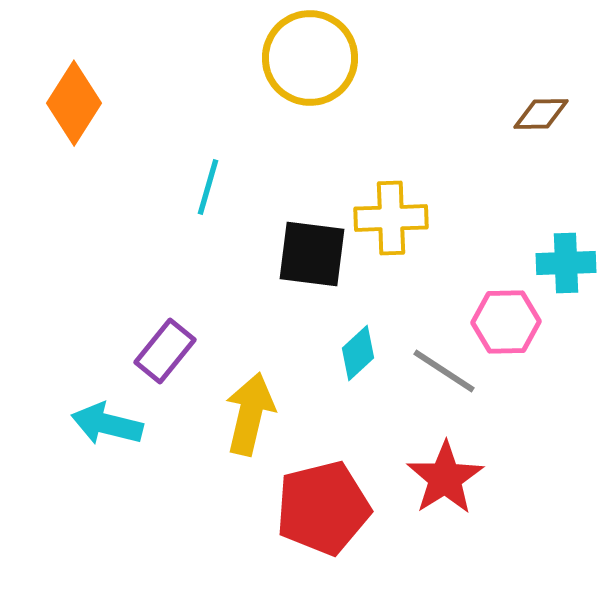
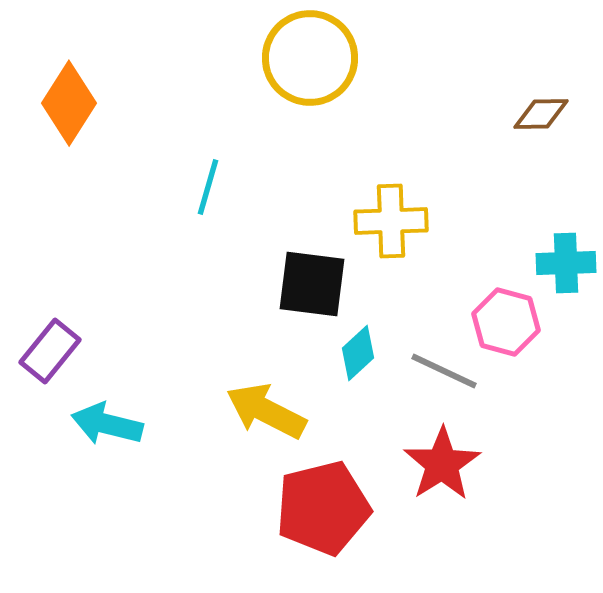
orange diamond: moved 5 px left
yellow cross: moved 3 px down
black square: moved 30 px down
pink hexagon: rotated 16 degrees clockwise
purple rectangle: moved 115 px left
gray line: rotated 8 degrees counterclockwise
yellow arrow: moved 16 px right, 3 px up; rotated 76 degrees counterclockwise
red star: moved 3 px left, 14 px up
